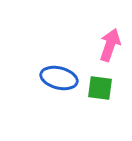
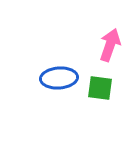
blue ellipse: rotated 18 degrees counterclockwise
